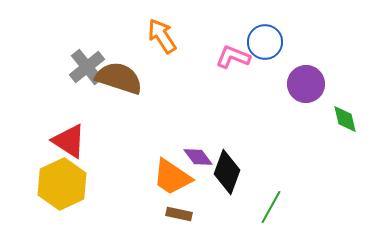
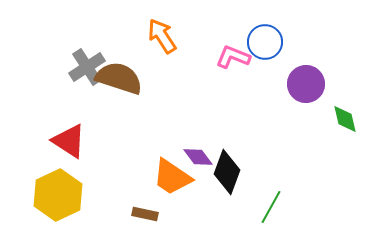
gray cross: rotated 6 degrees clockwise
yellow hexagon: moved 4 px left, 11 px down
brown rectangle: moved 34 px left
